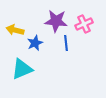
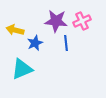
pink cross: moved 2 px left, 3 px up
